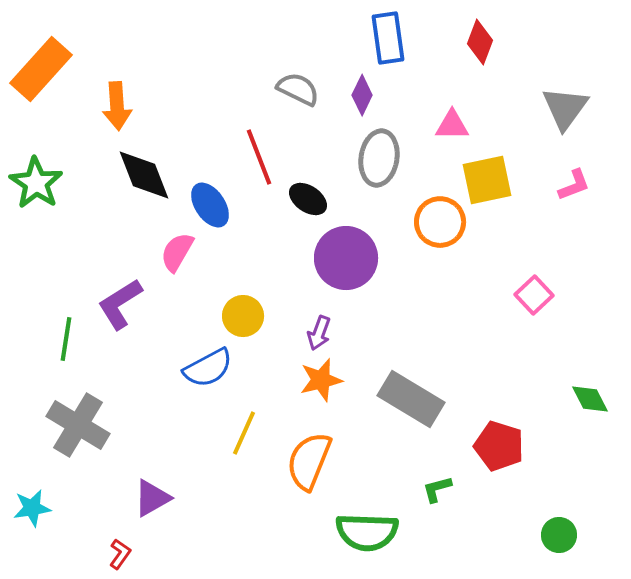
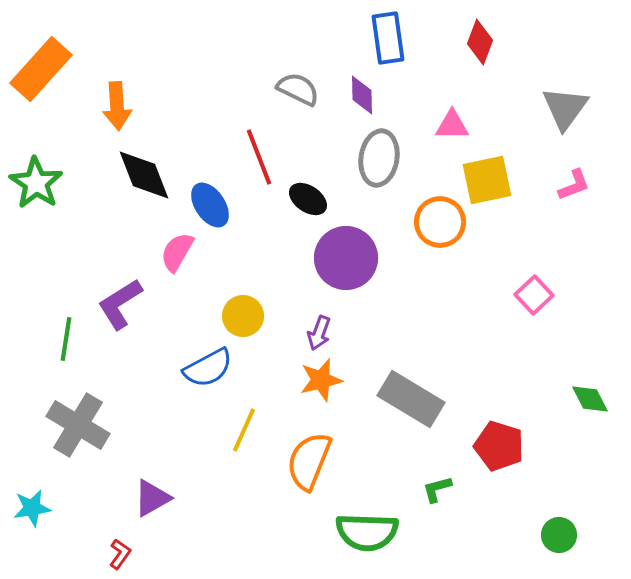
purple diamond: rotated 27 degrees counterclockwise
yellow line: moved 3 px up
